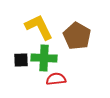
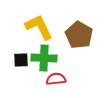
brown pentagon: moved 2 px right, 1 px up
